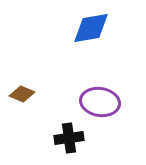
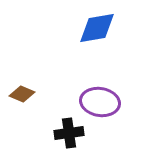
blue diamond: moved 6 px right
black cross: moved 5 px up
